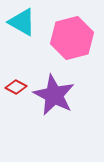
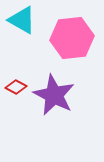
cyan triangle: moved 2 px up
pink hexagon: rotated 9 degrees clockwise
